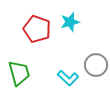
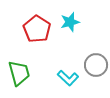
red pentagon: rotated 12 degrees clockwise
